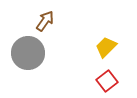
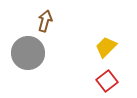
brown arrow: rotated 20 degrees counterclockwise
